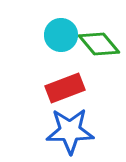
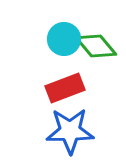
cyan circle: moved 3 px right, 4 px down
green diamond: moved 3 px left, 2 px down
